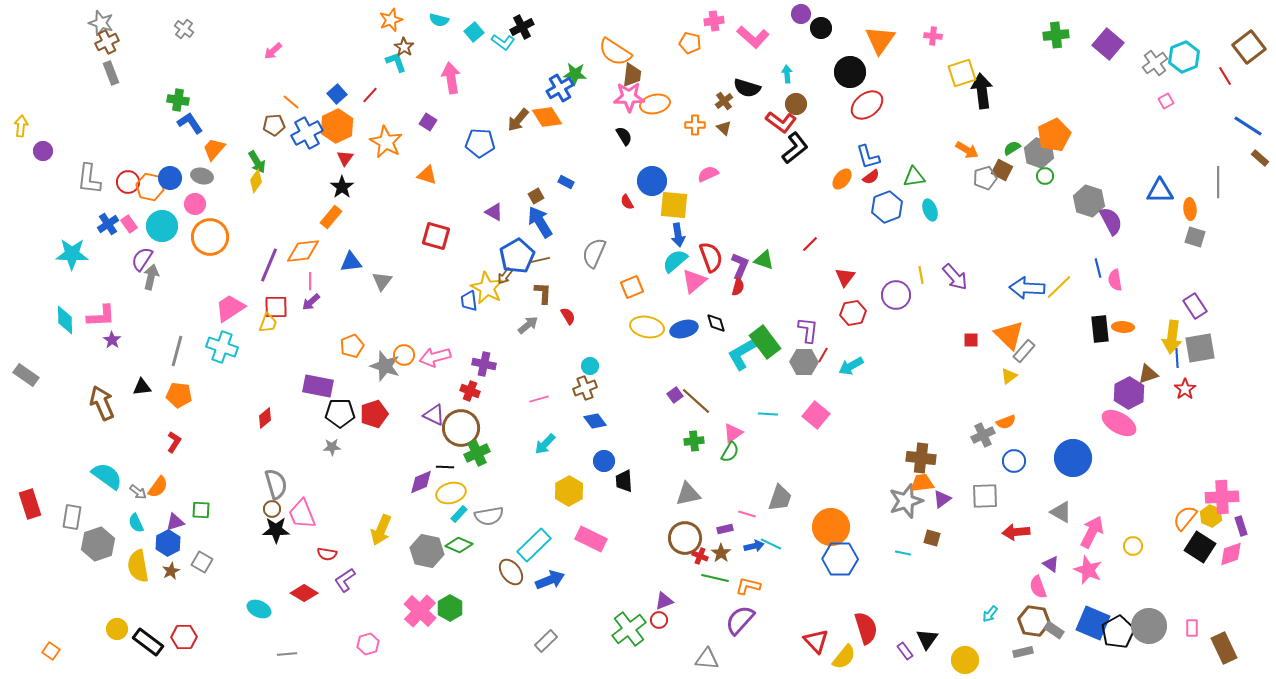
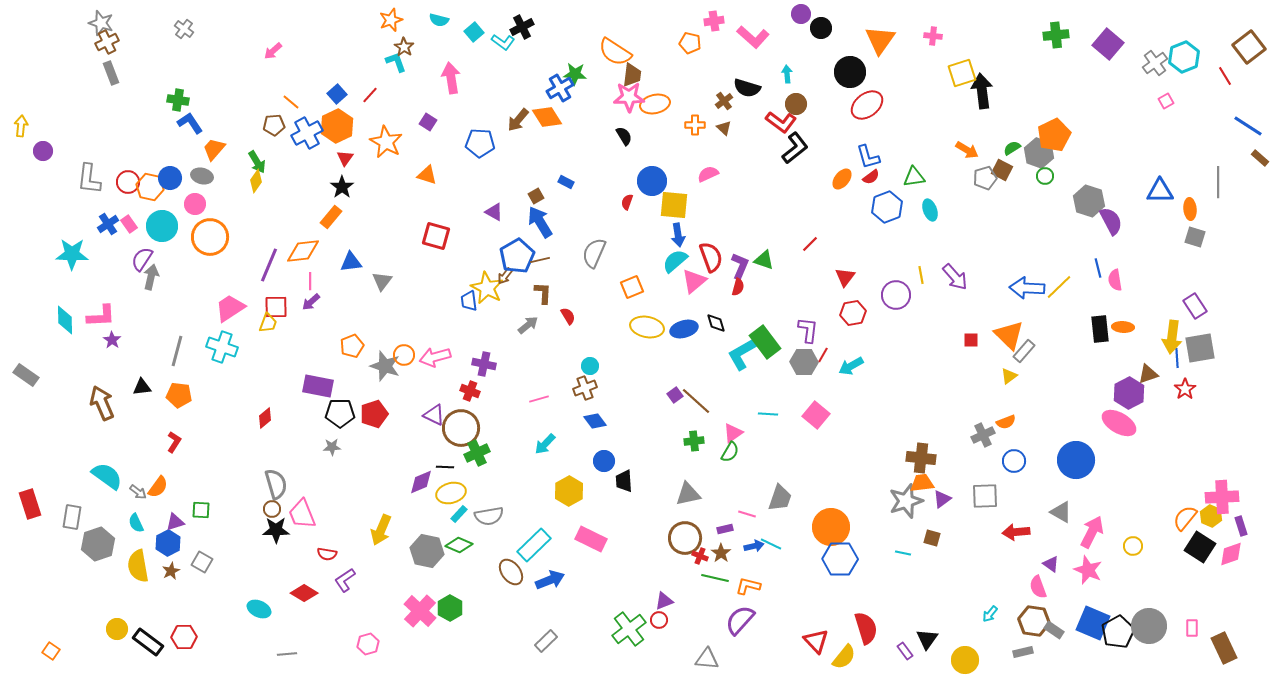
red semicircle at (627, 202): rotated 49 degrees clockwise
blue circle at (1073, 458): moved 3 px right, 2 px down
